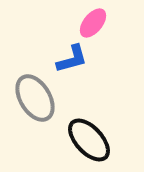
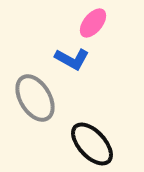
blue L-shape: rotated 44 degrees clockwise
black ellipse: moved 3 px right, 4 px down
